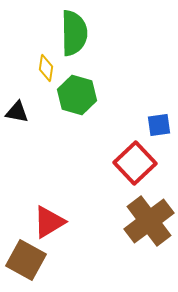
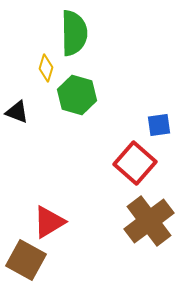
yellow diamond: rotated 8 degrees clockwise
black triangle: rotated 10 degrees clockwise
red square: rotated 6 degrees counterclockwise
